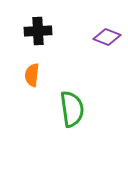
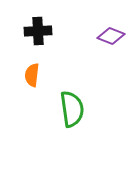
purple diamond: moved 4 px right, 1 px up
